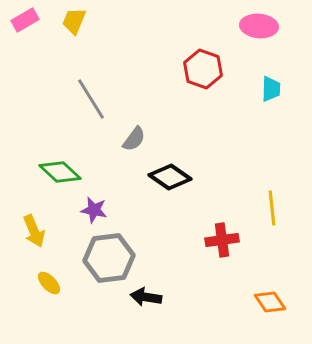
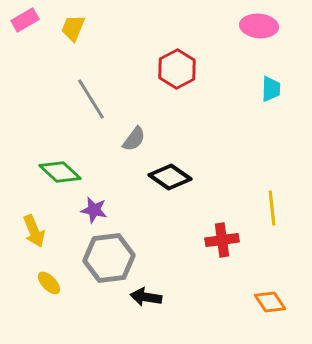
yellow trapezoid: moved 1 px left, 7 px down
red hexagon: moved 26 px left; rotated 12 degrees clockwise
